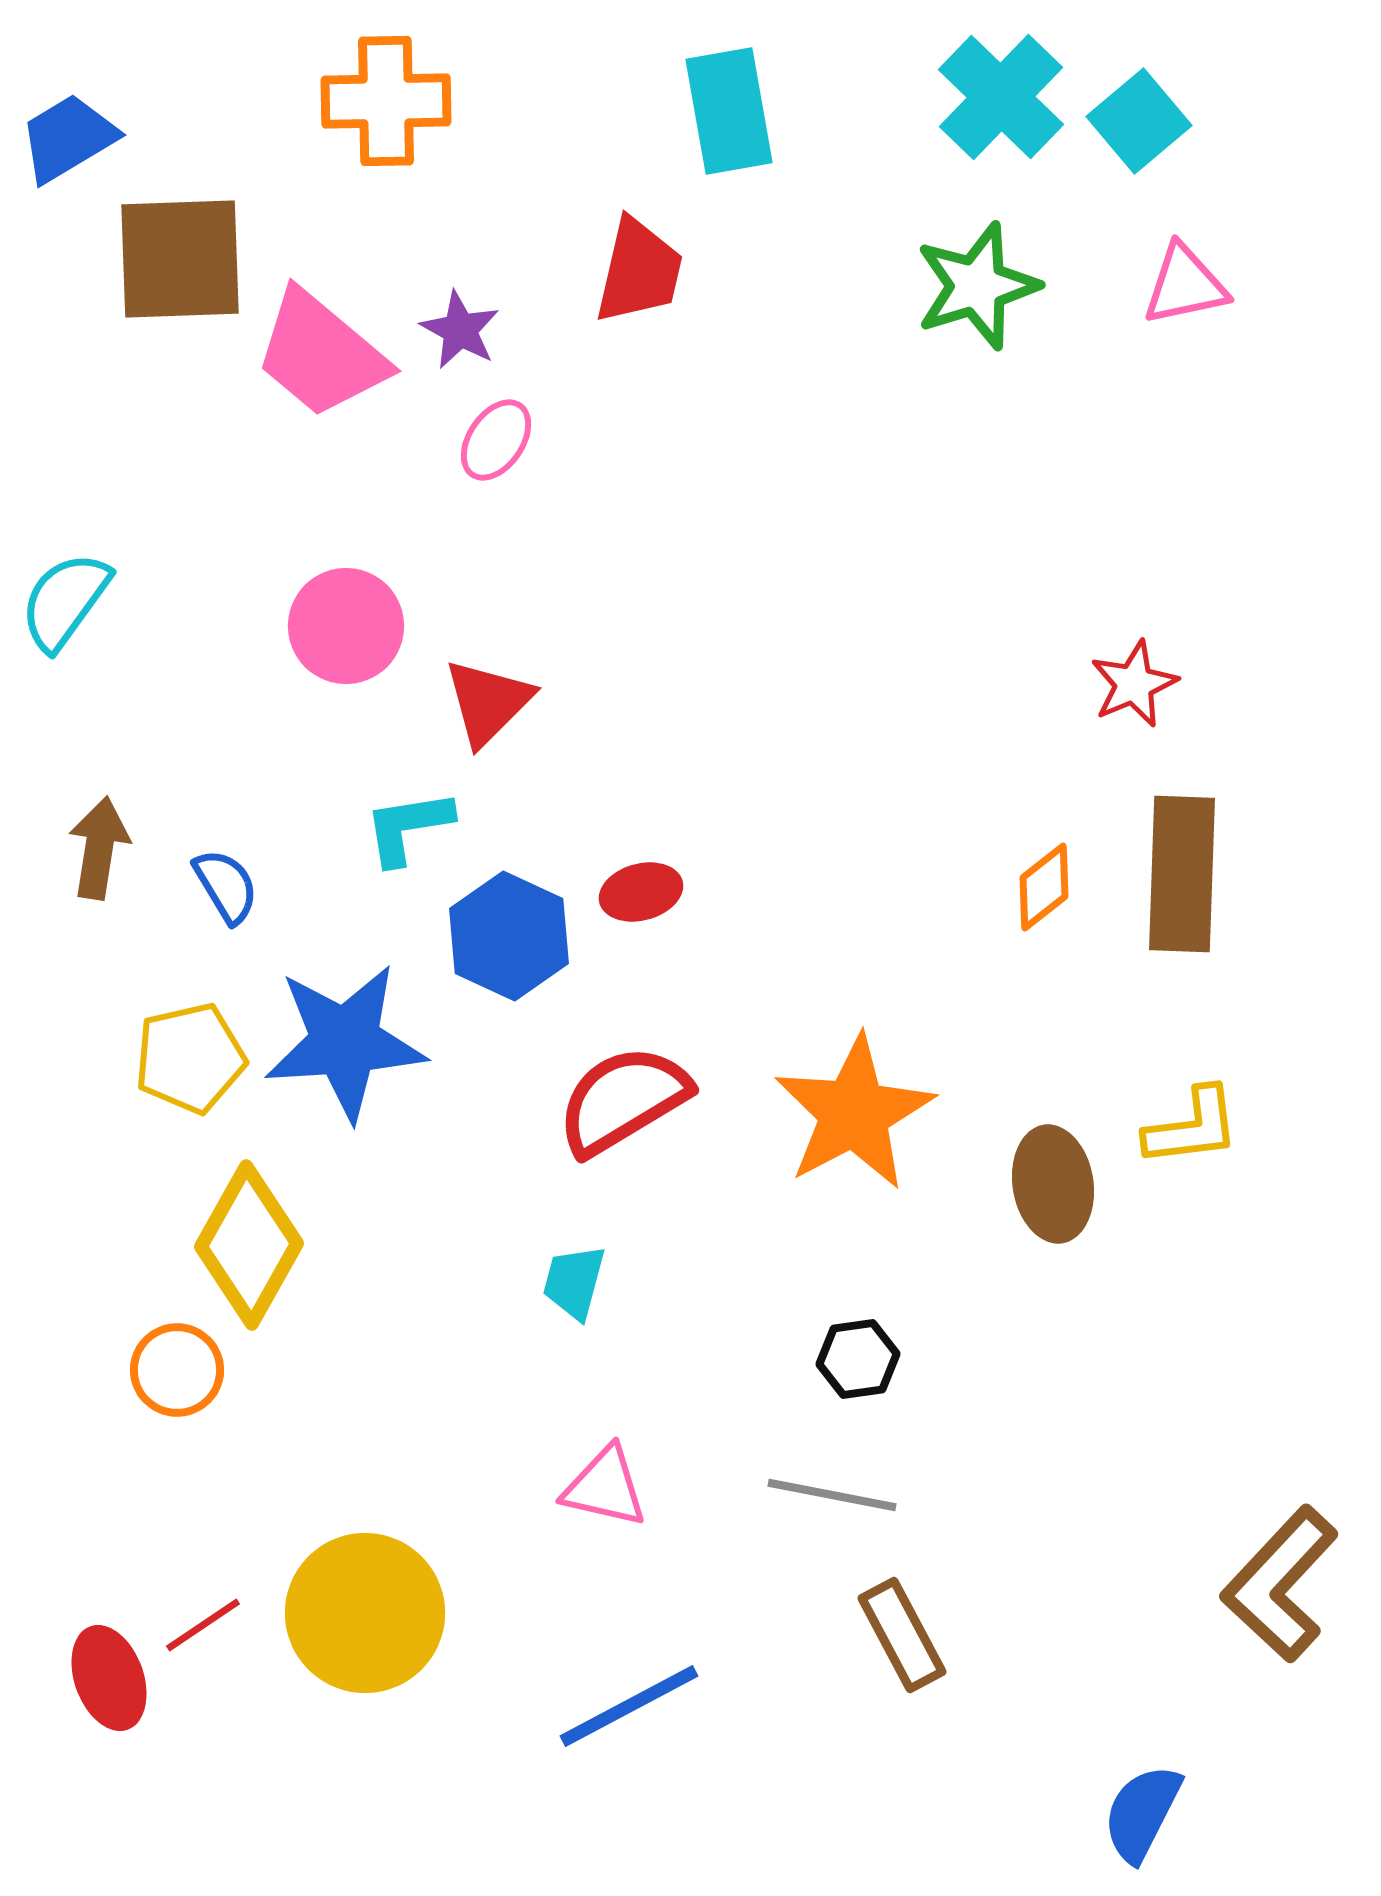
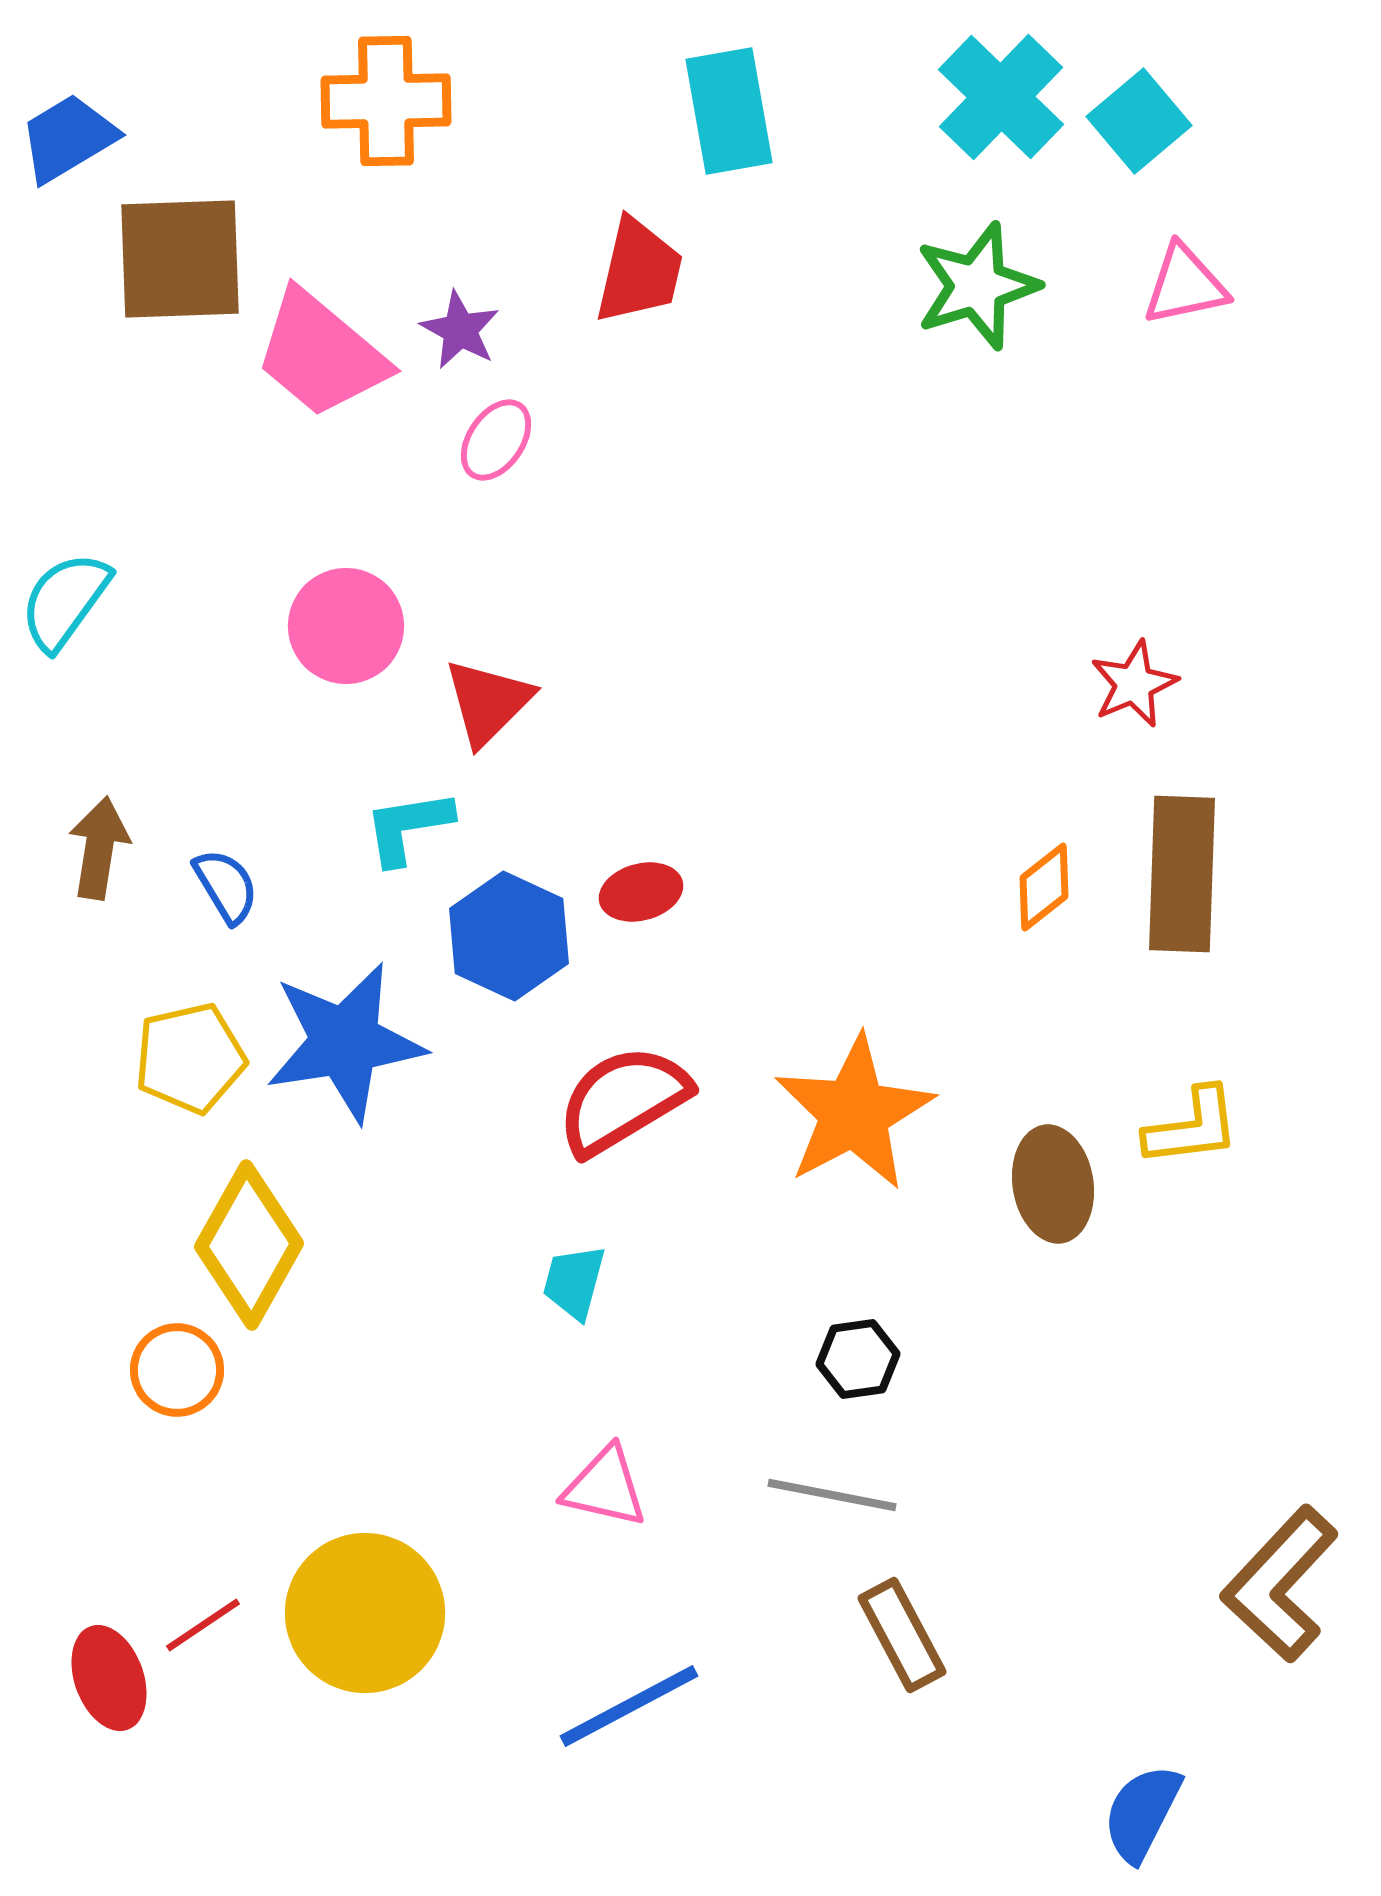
blue star at (345, 1042): rotated 5 degrees counterclockwise
